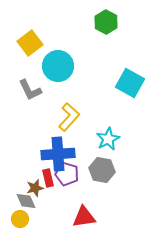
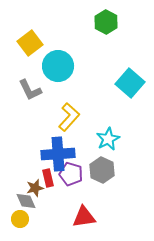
cyan square: rotated 12 degrees clockwise
gray hexagon: rotated 15 degrees clockwise
purple pentagon: moved 4 px right
